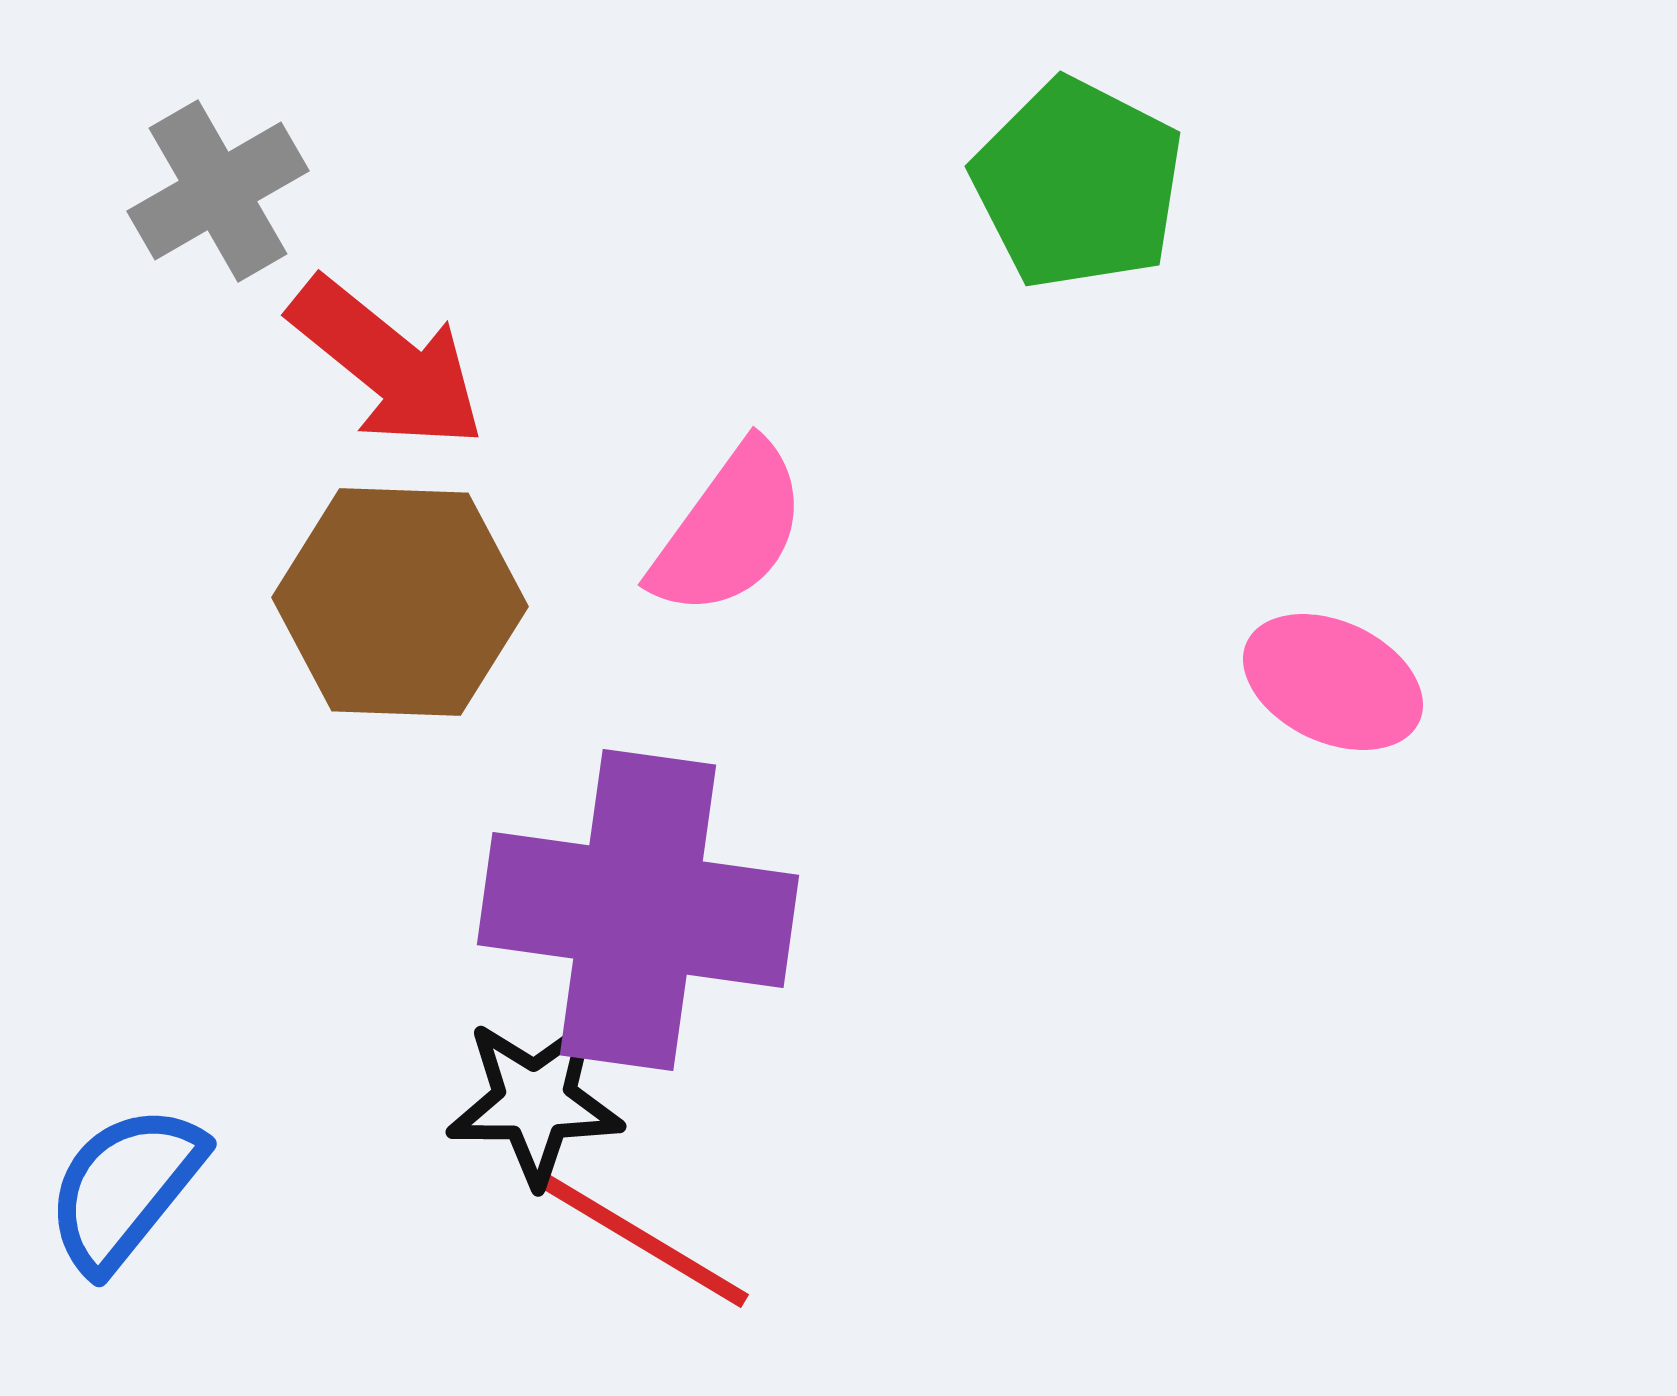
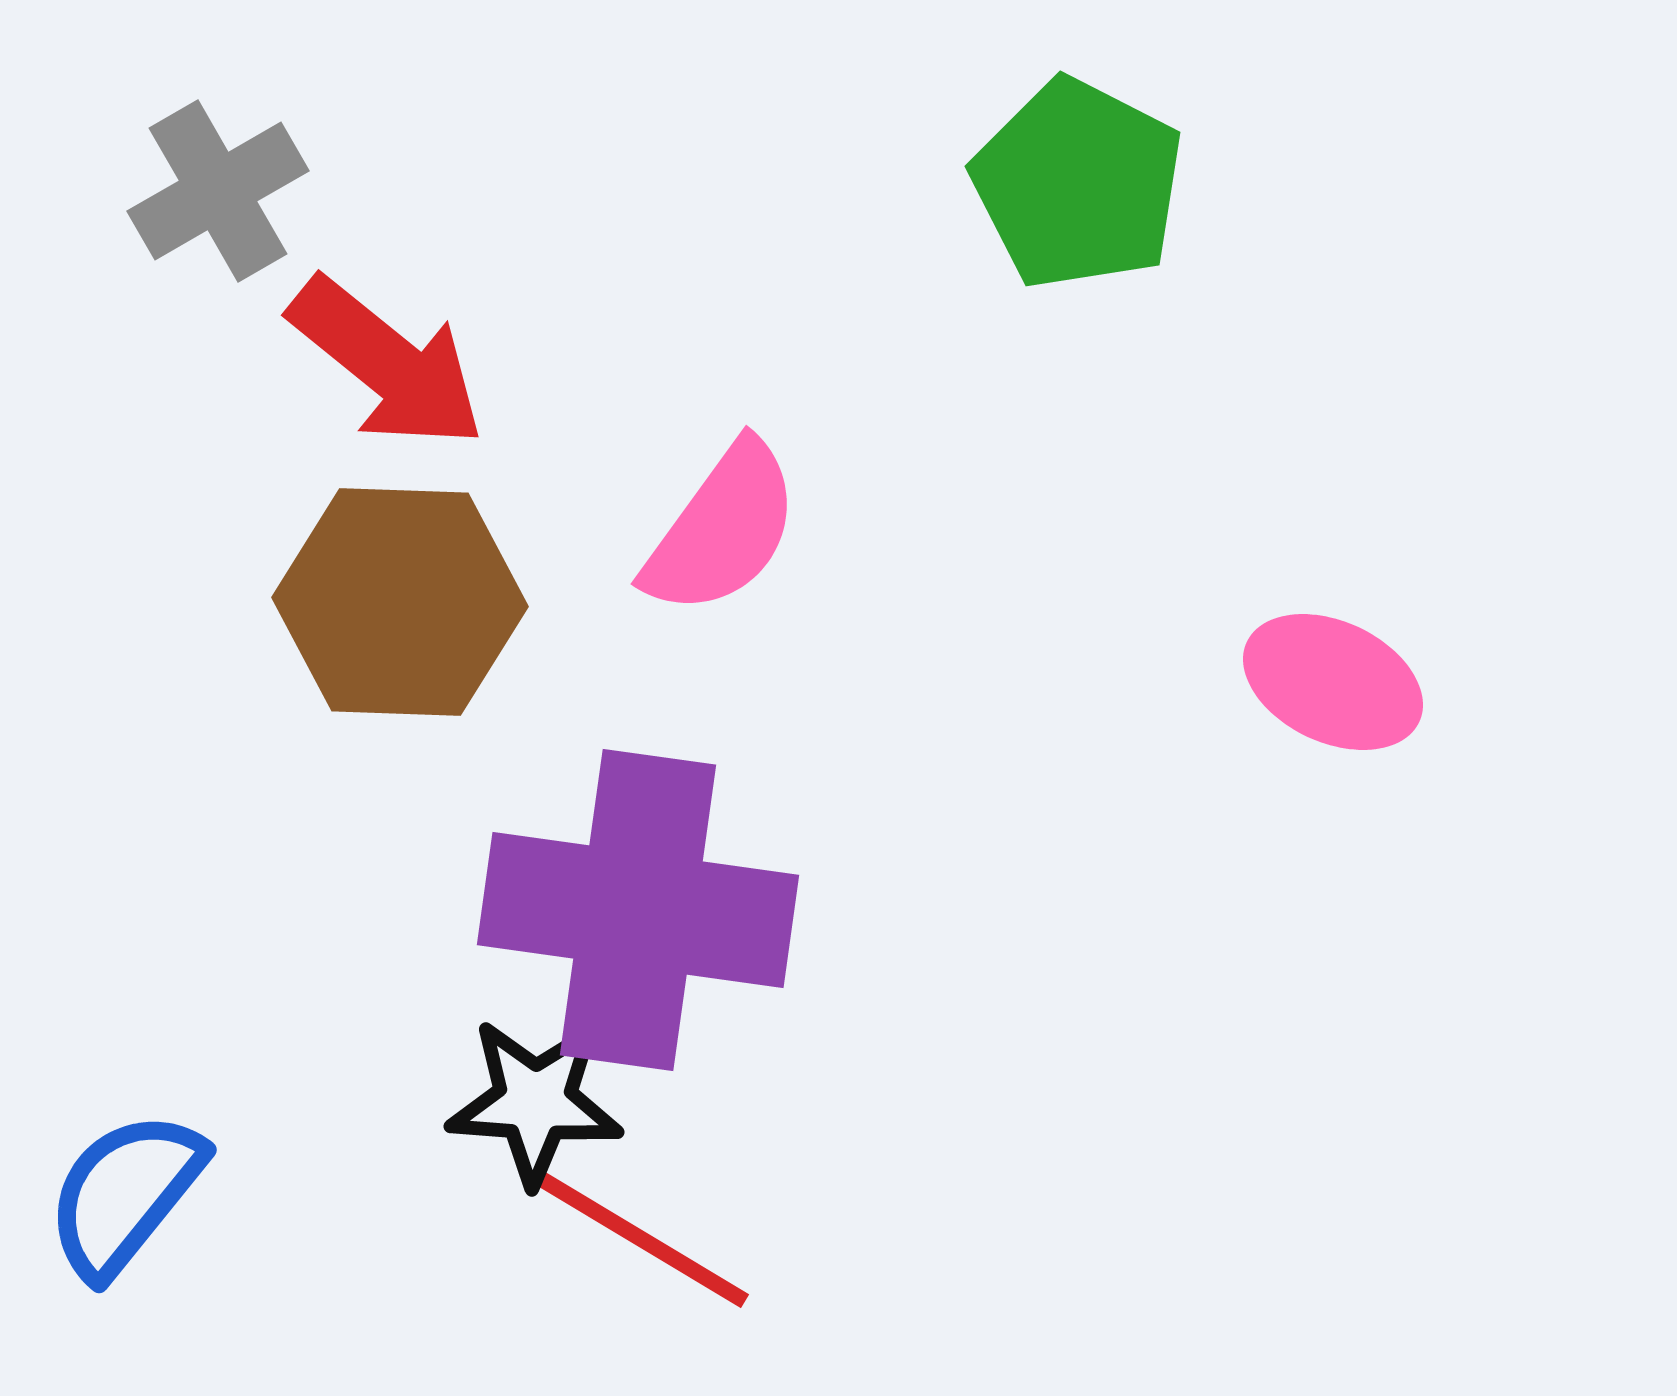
pink semicircle: moved 7 px left, 1 px up
black star: rotated 4 degrees clockwise
blue semicircle: moved 6 px down
